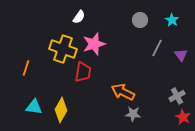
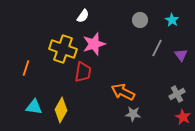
white semicircle: moved 4 px right, 1 px up
gray cross: moved 2 px up
